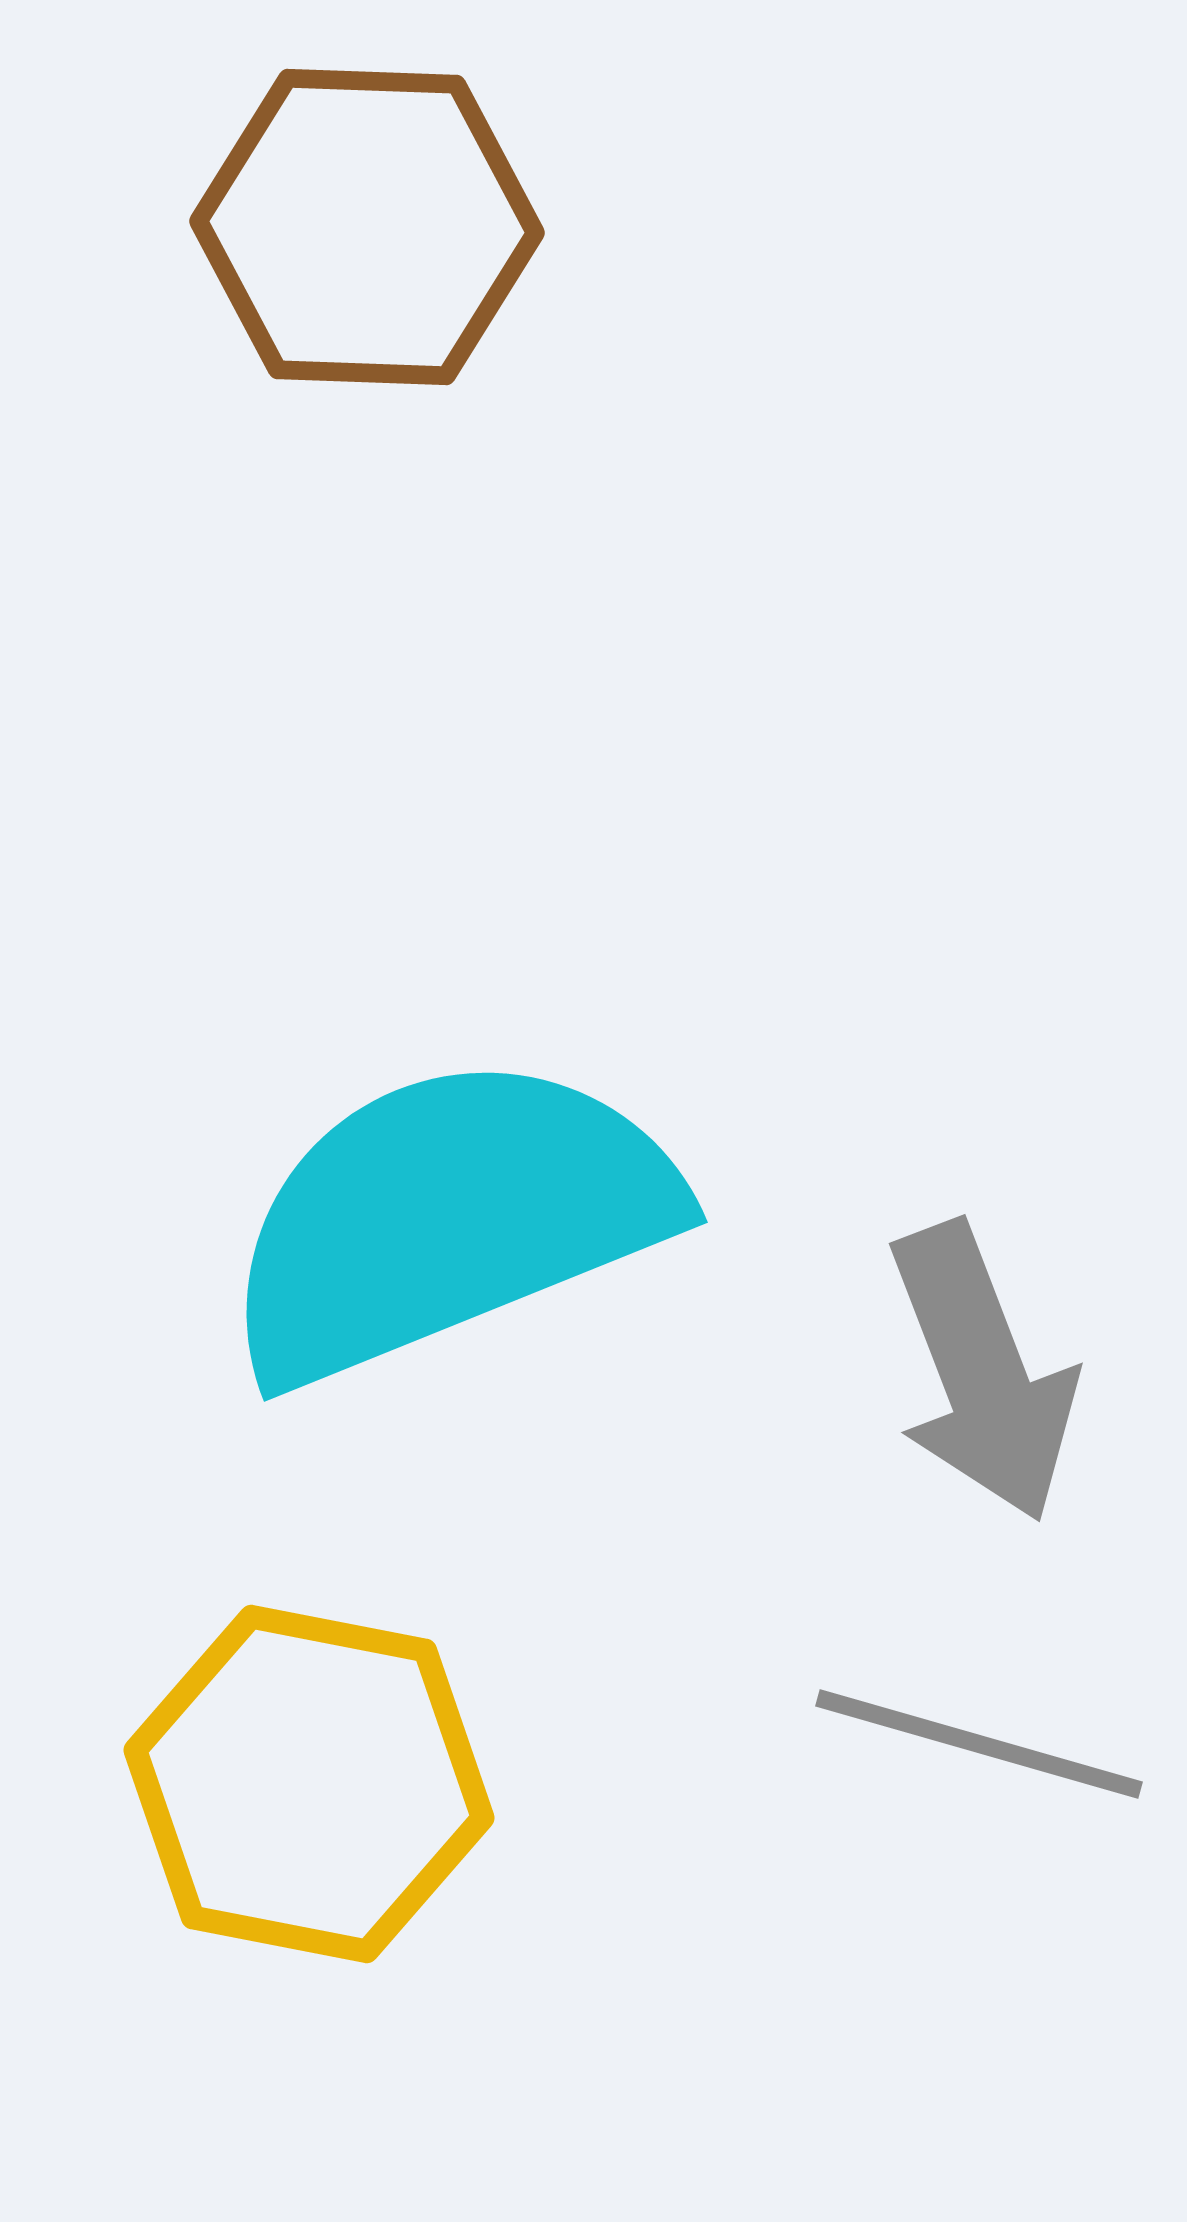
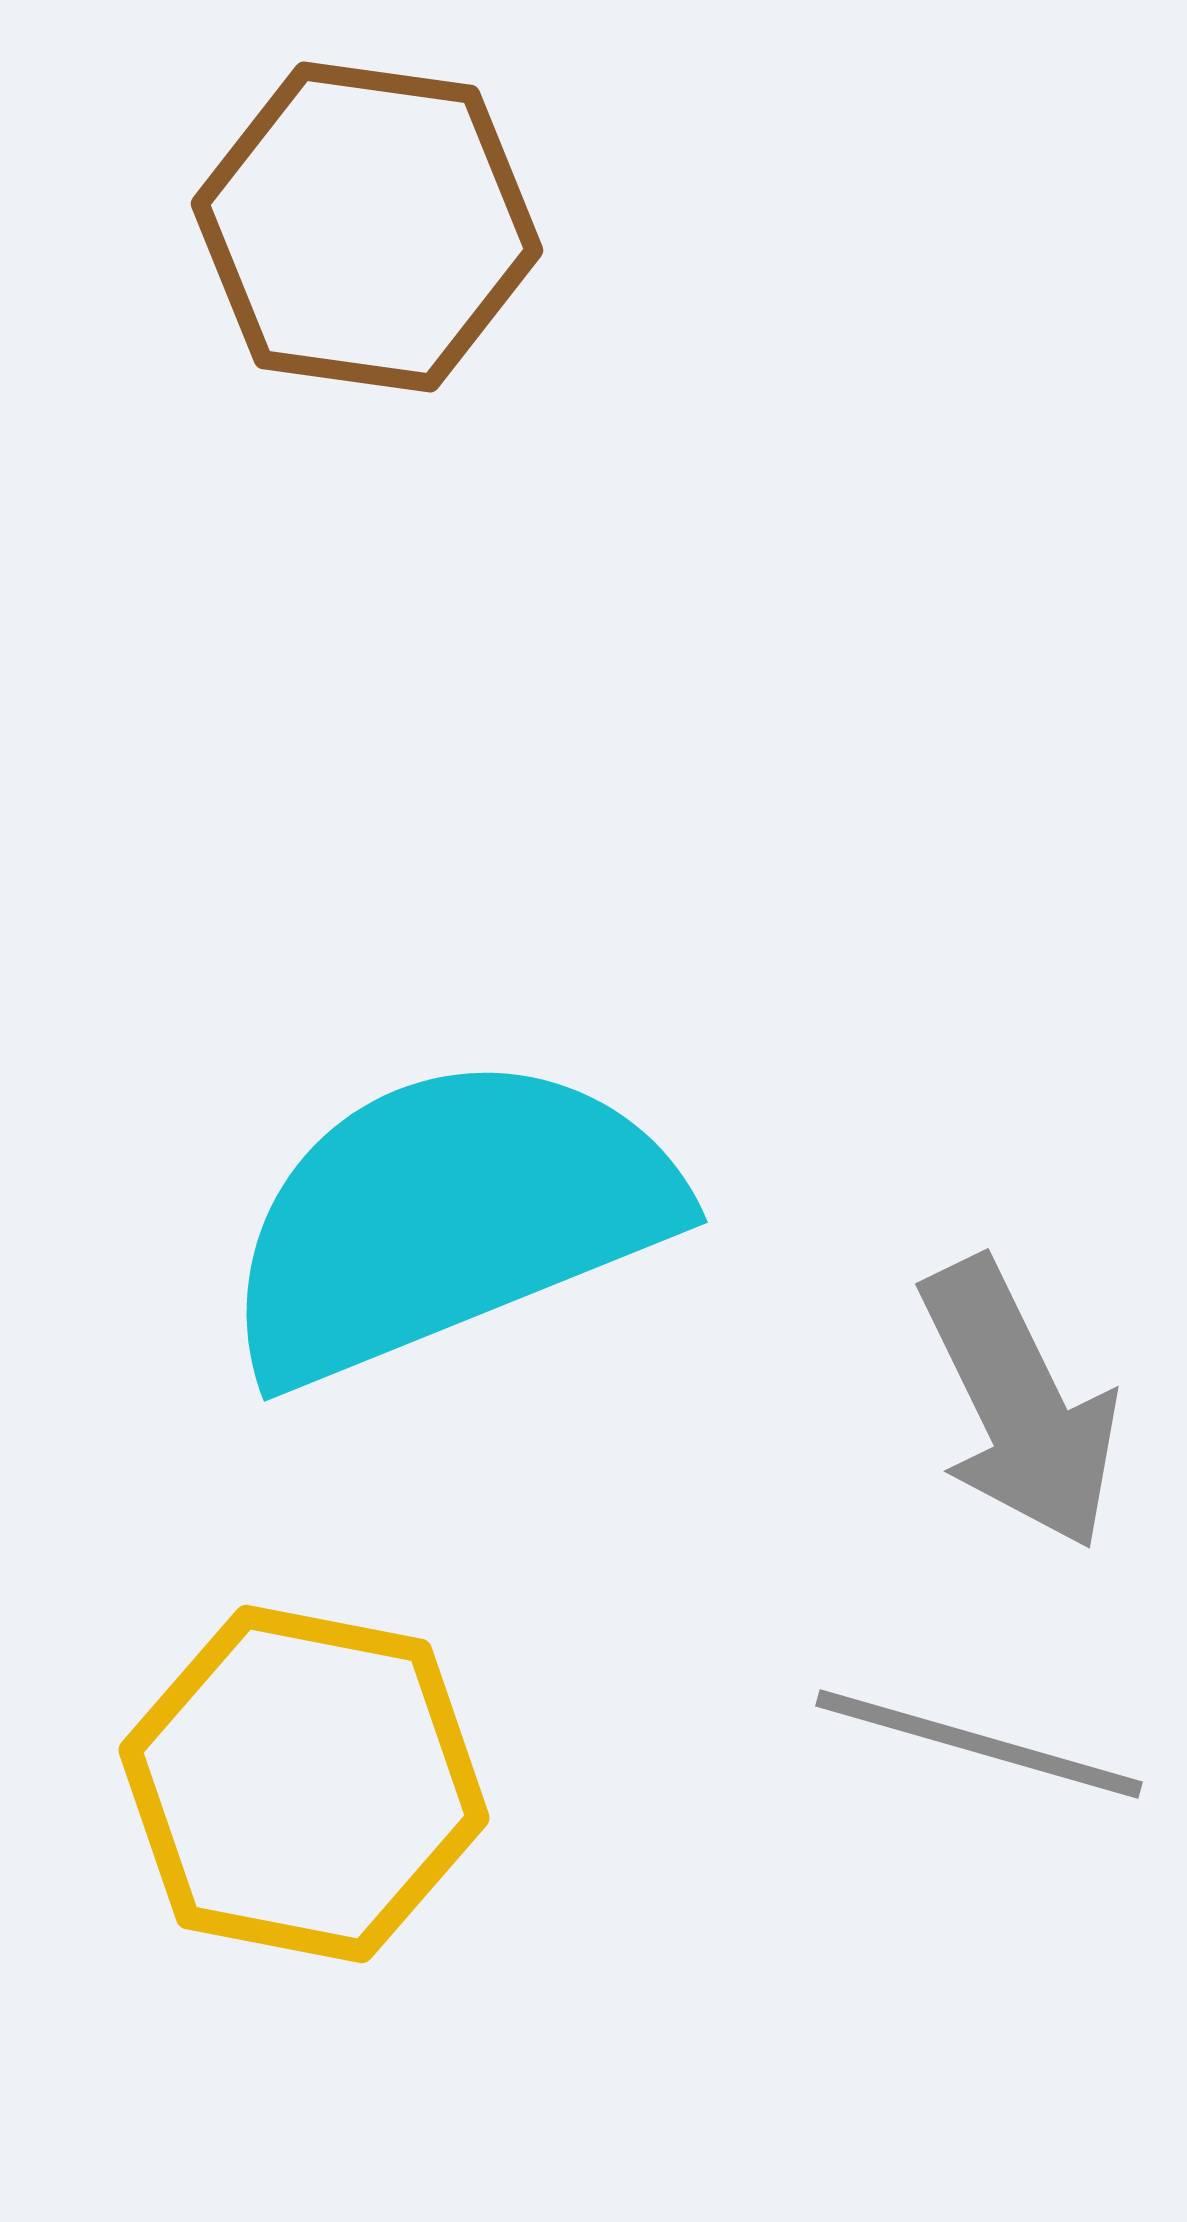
brown hexagon: rotated 6 degrees clockwise
gray arrow: moved 37 px right, 32 px down; rotated 5 degrees counterclockwise
yellow hexagon: moved 5 px left
